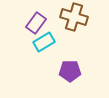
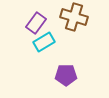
purple pentagon: moved 4 px left, 4 px down
